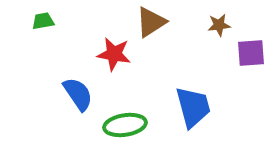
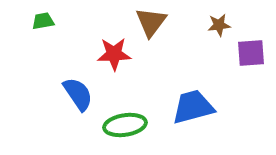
brown triangle: rotated 20 degrees counterclockwise
red star: rotated 12 degrees counterclockwise
blue trapezoid: rotated 90 degrees counterclockwise
